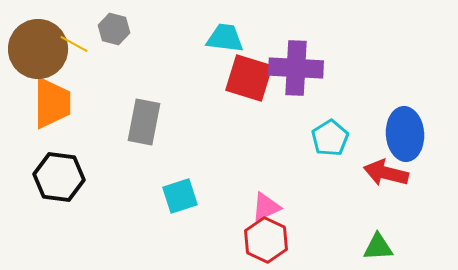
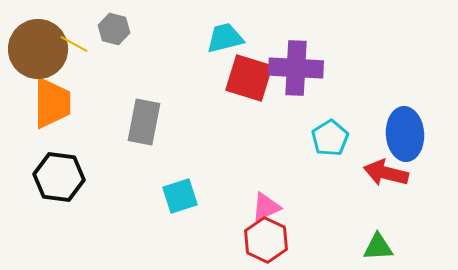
cyan trapezoid: rotated 21 degrees counterclockwise
